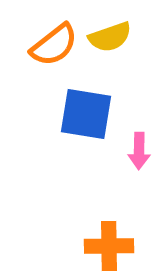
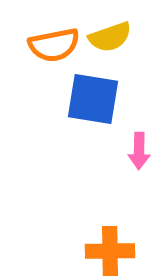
orange semicircle: rotated 27 degrees clockwise
blue square: moved 7 px right, 15 px up
orange cross: moved 1 px right, 5 px down
